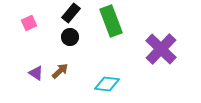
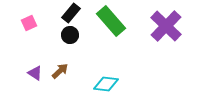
green rectangle: rotated 20 degrees counterclockwise
black circle: moved 2 px up
purple cross: moved 5 px right, 23 px up
purple triangle: moved 1 px left
cyan diamond: moved 1 px left
